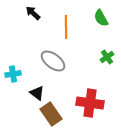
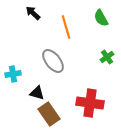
orange line: rotated 15 degrees counterclockwise
gray ellipse: rotated 15 degrees clockwise
black triangle: rotated 21 degrees counterclockwise
brown rectangle: moved 2 px left
